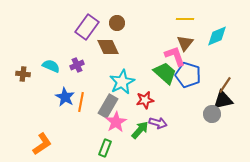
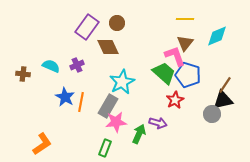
green trapezoid: moved 1 px left
red star: moved 30 px right; rotated 18 degrees counterclockwise
pink star: rotated 25 degrees clockwise
green arrow: moved 1 px left, 4 px down; rotated 18 degrees counterclockwise
